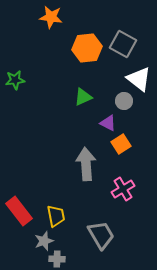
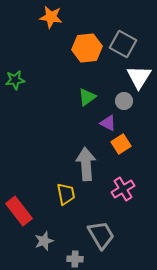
white triangle: moved 2 px up; rotated 24 degrees clockwise
green triangle: moved 4 px right; rotated 12 degrees counterclockwise
yellow trapezoid: moved 10 px right, 22 px up
gray cross: moved 18 px right
